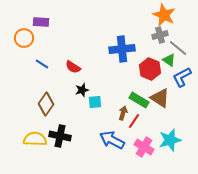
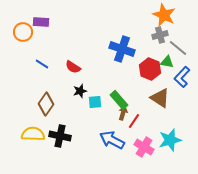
orange circle: moved 1 px left, 6 px up
blue cross: rotated 25 degrees clockwise
green triangle: moved 2 px left, 2 px down; rotated 24 degrees counterclockwise
blue L-shape: rotated 20 degrees counterclockwise
black star: moved 2 px left, 1 px down
green rectangle: moved 20 px left; rotated 18 degrees clockwise
yellow semicircle: moved 2 px left, 5 px up
